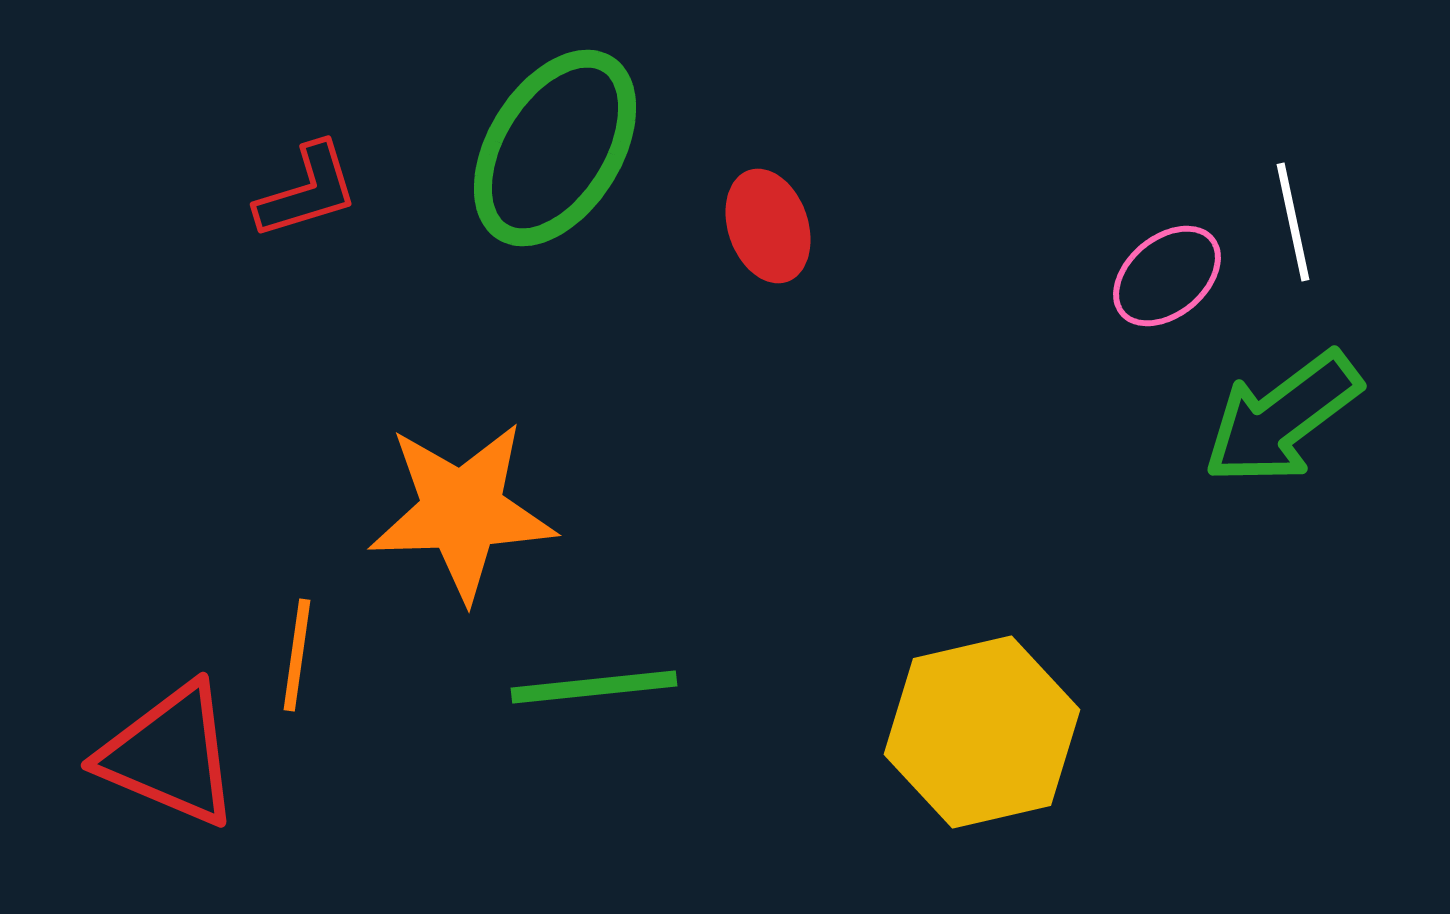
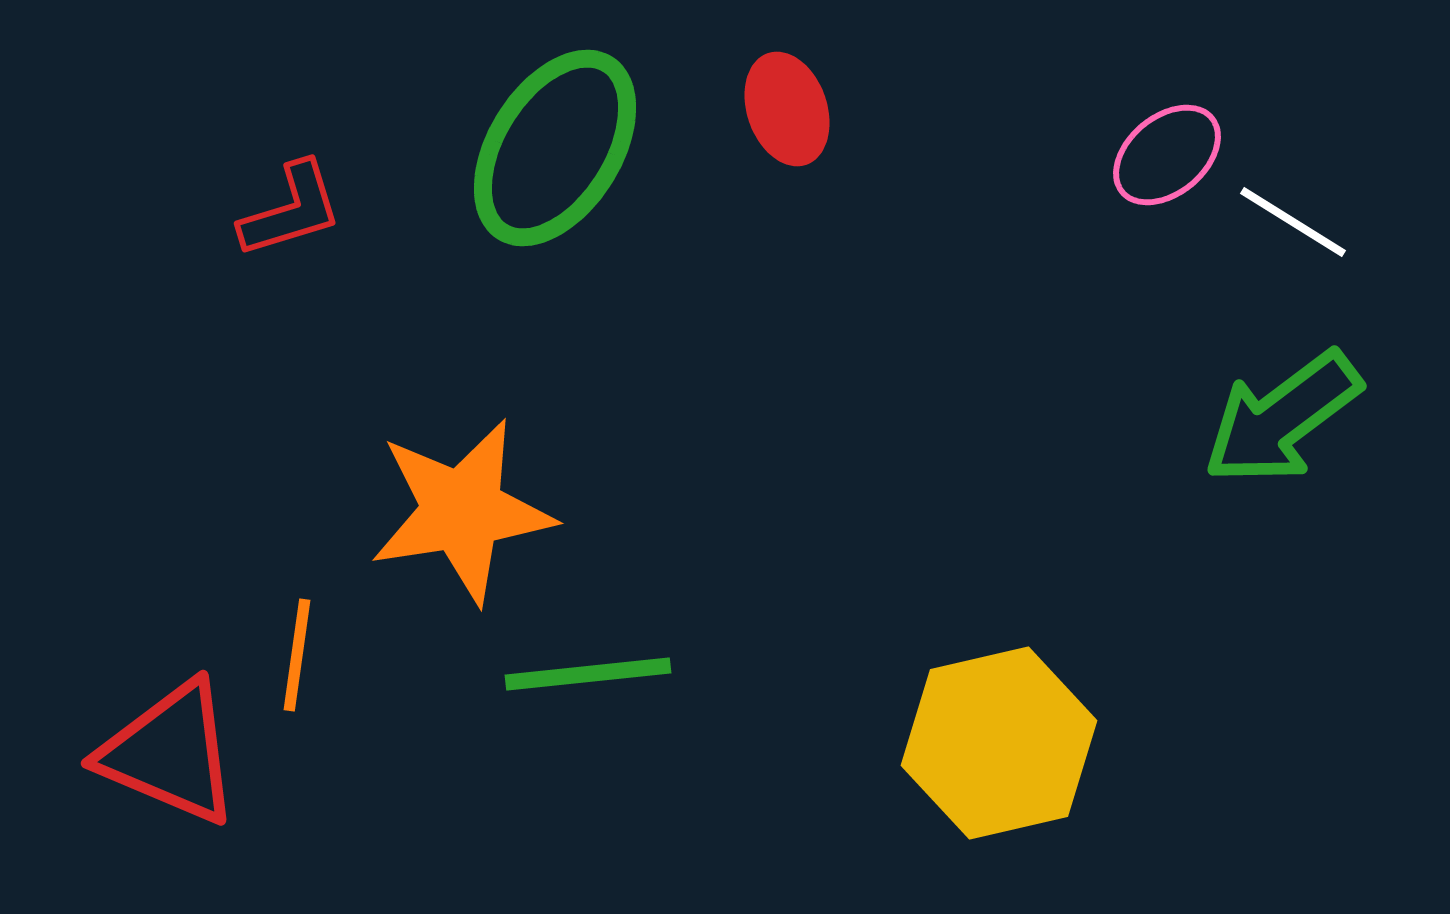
red L-shape: moved 16 px left, 19 px down
white line: rotated 46 degrees counterclockwise
red ellipse: moved 19 px right, 117 px up
pink ellipse: moved 121 px up
orange star: rotated 7 degrees counterclockwise
green line: moved 6 px left, 13 px up
yellow hexagon: moved 17 px right, 11 px down
red triangle: moved 2 px up
